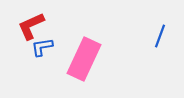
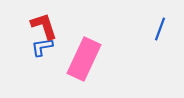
red L-shape: moved 13 px right; rotated 96 degrees clockwise
blue line: moved 7 px up
